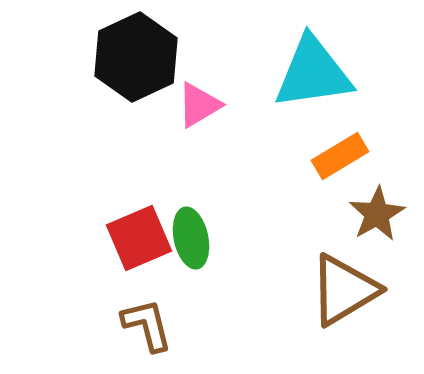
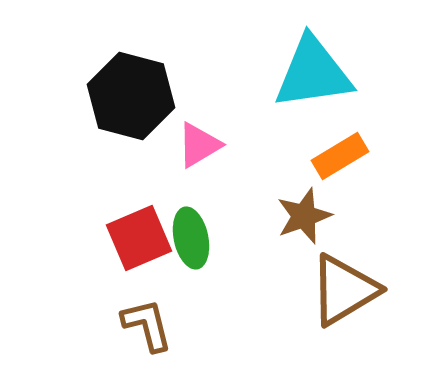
black hexagon: moved 5 px left, 39 px down; rotated 20 degrees counterclockwise
pink triangle: moved 40 px down
brown star: moved 73 px left, 2 px down; rotated 10 degrees clockwise
